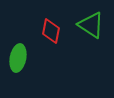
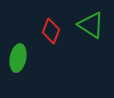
red diamond: rotated 10 degrees clockwise
